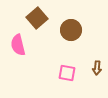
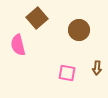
brown circle: moved 8 px right
